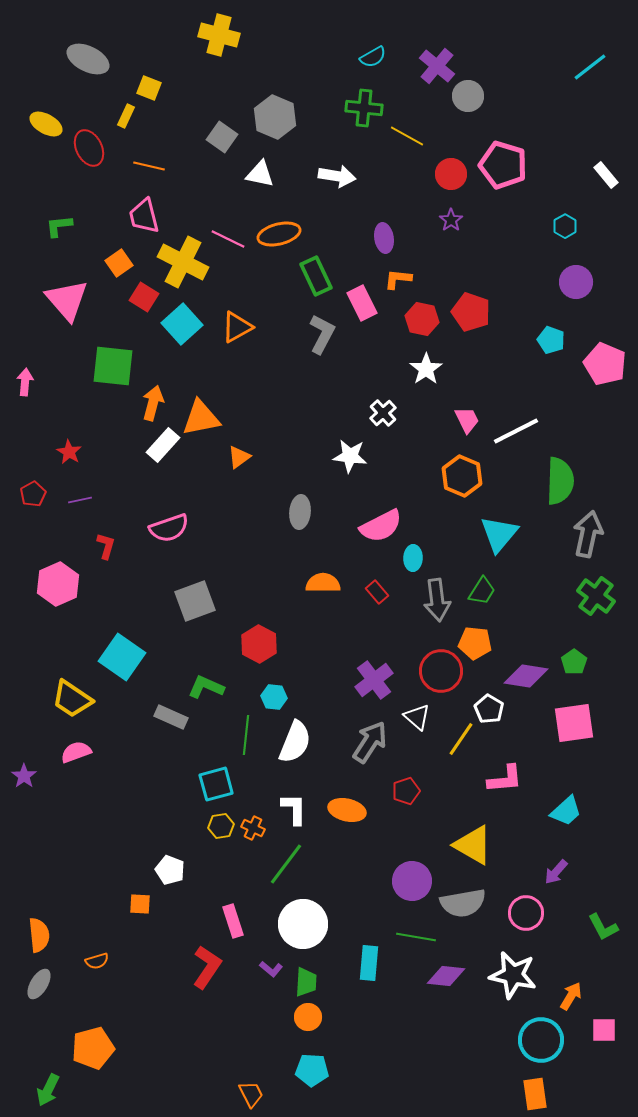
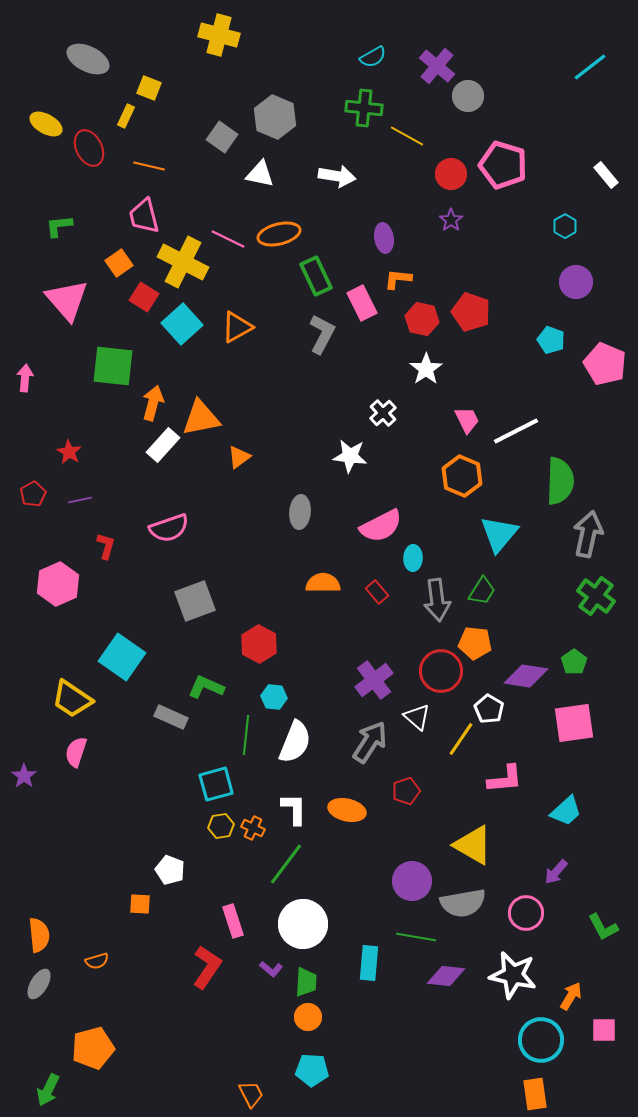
pink arrow at (25, 382): moved 4 px up
pink semicircle at (76, 752): rotated 52 degrees counterclockwise
